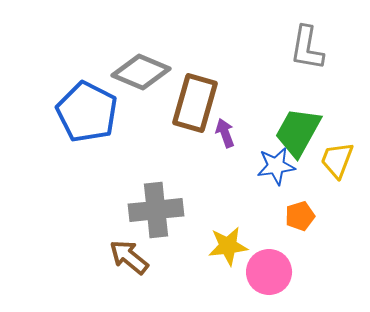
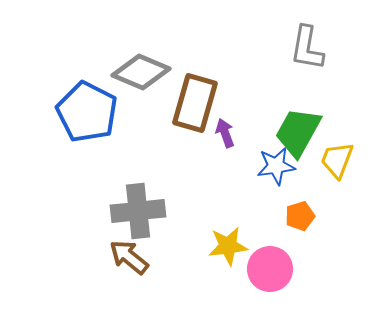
gray cross: moved 18 px left, 1 px down
pink circle: moved 1 px right, 3 px up
